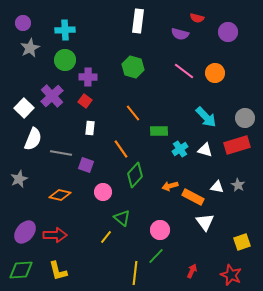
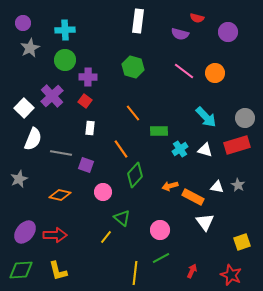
green line at (156, 256): moved 5 px right, 2 px down; rotated 18 degrees clockwise
